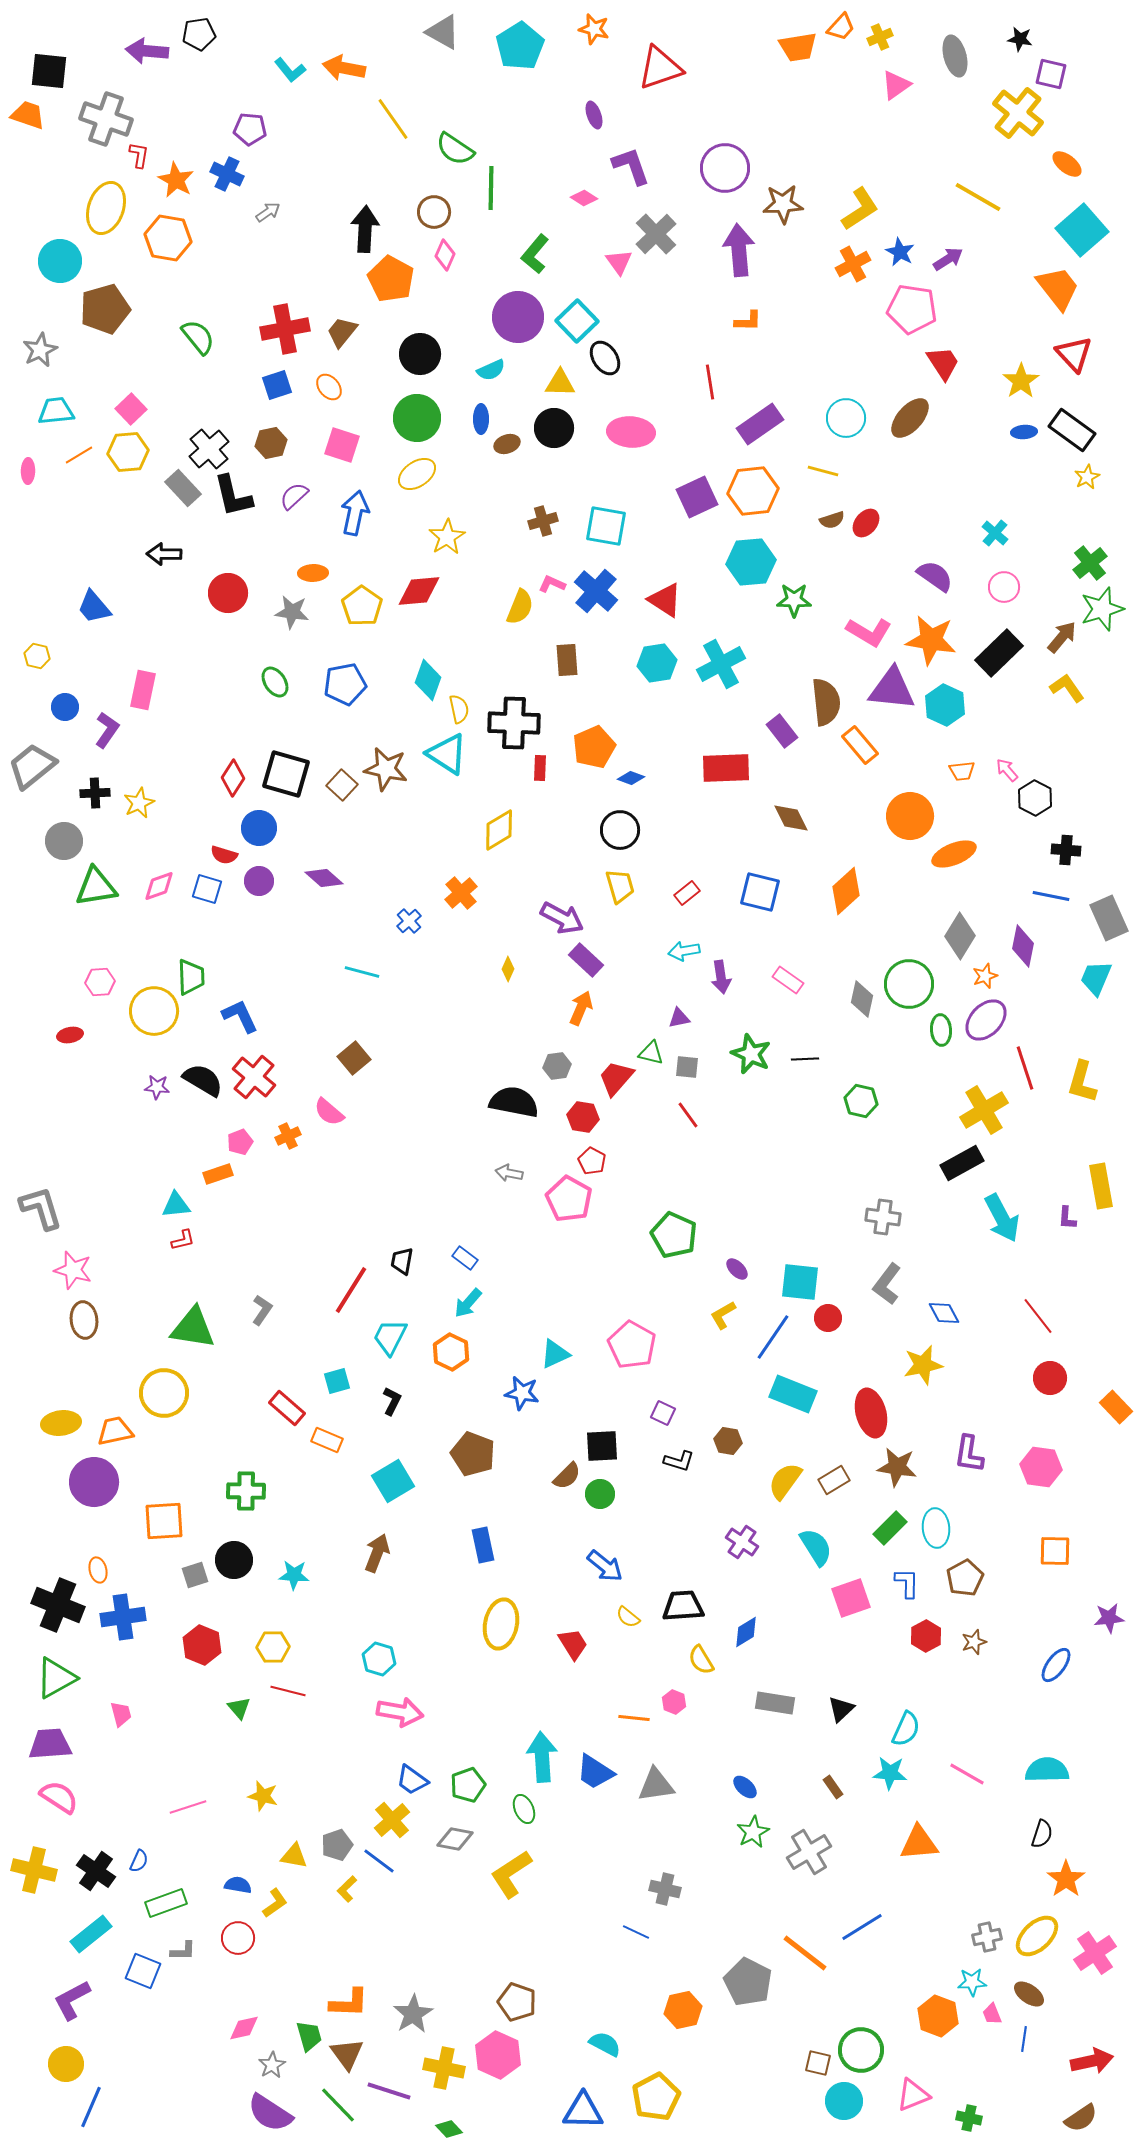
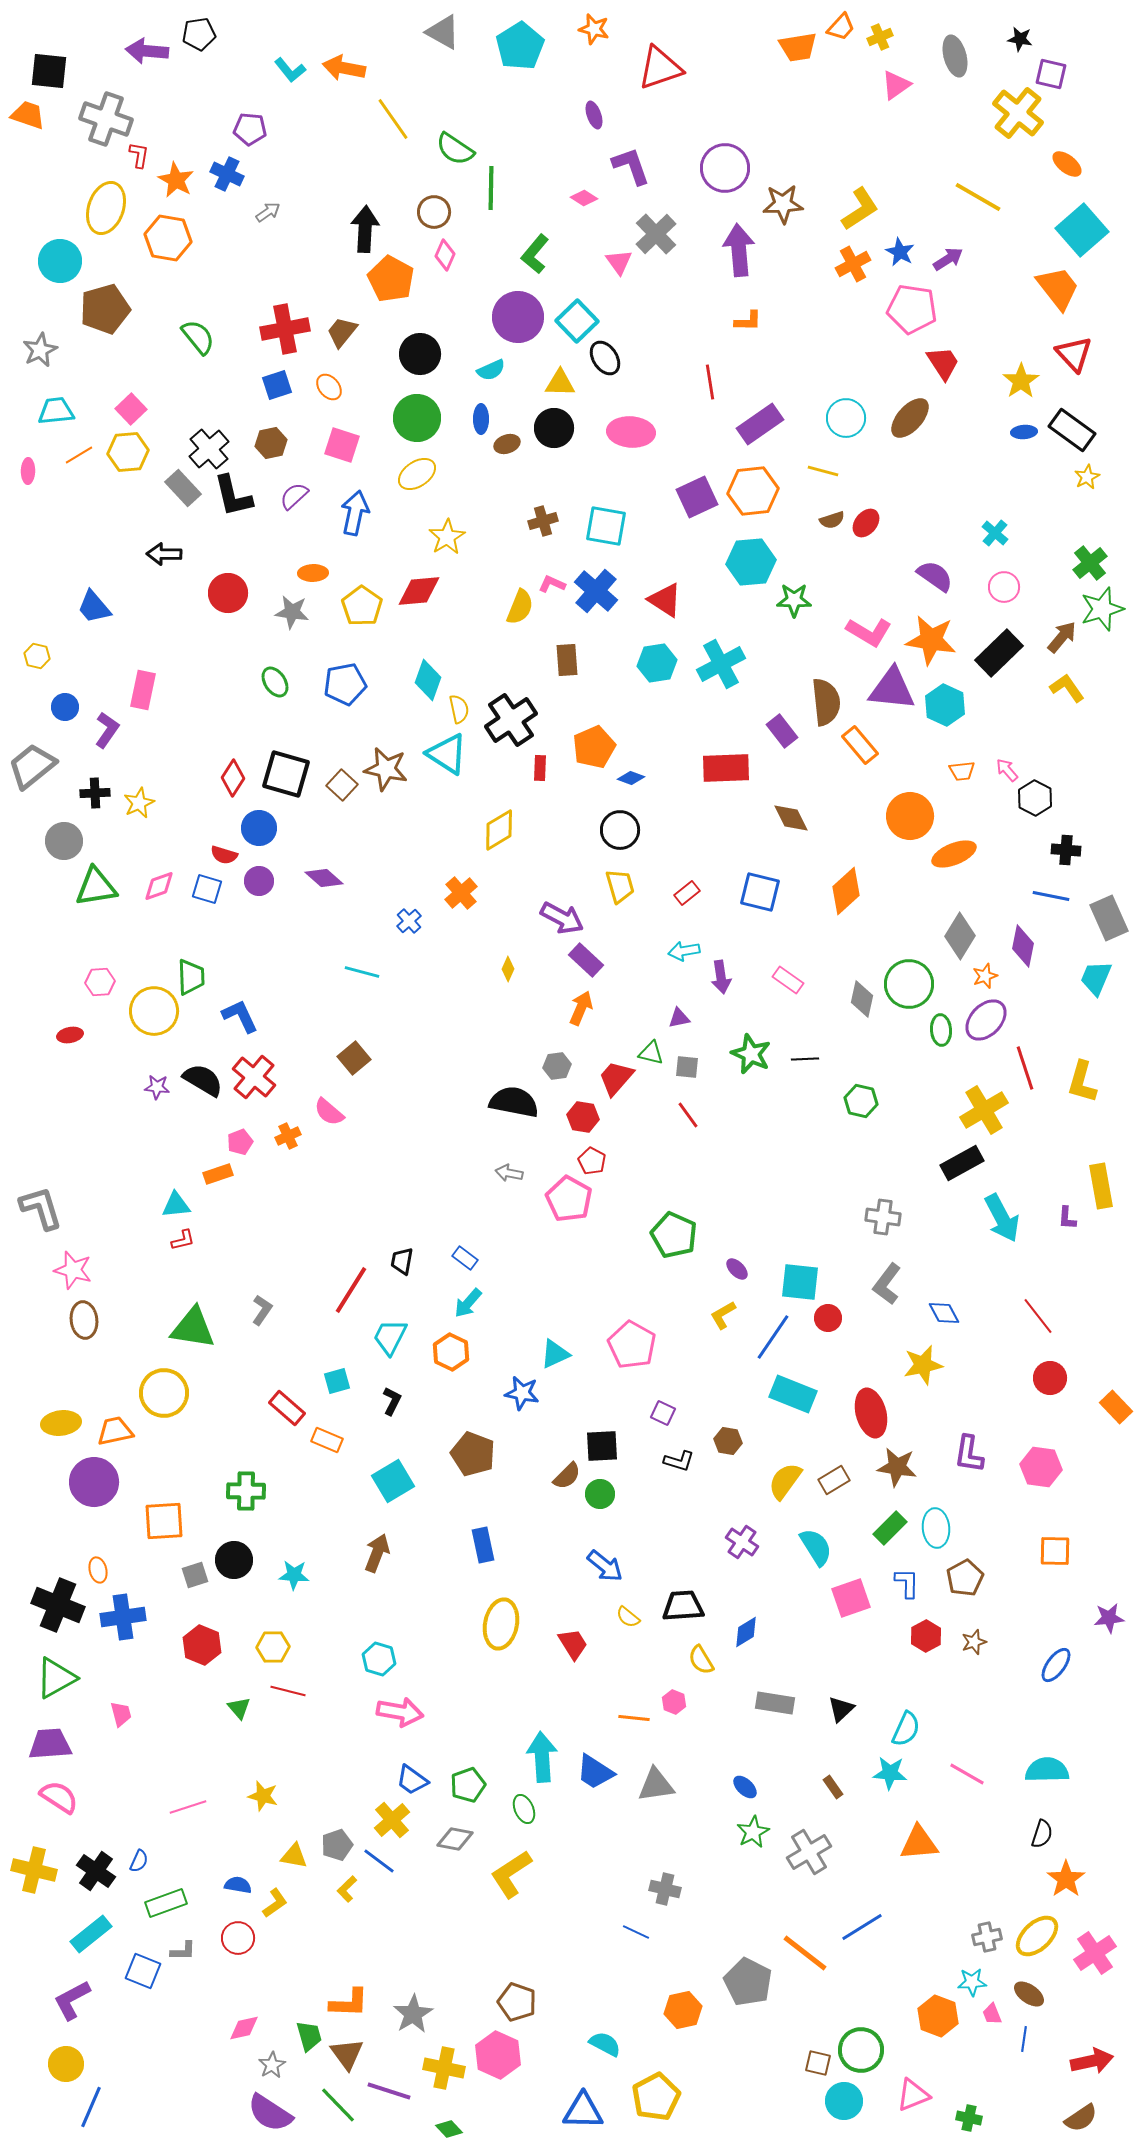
black cross at (514, 723): moved 3 px left, 3 px up; rotated 36 degrees counterclockwise
